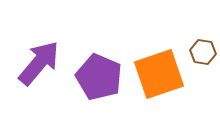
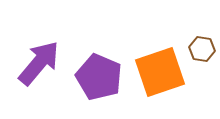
brown hexagon: moved 1 px left, 3 px up
orange square: moved 1 px right, 2 px up
